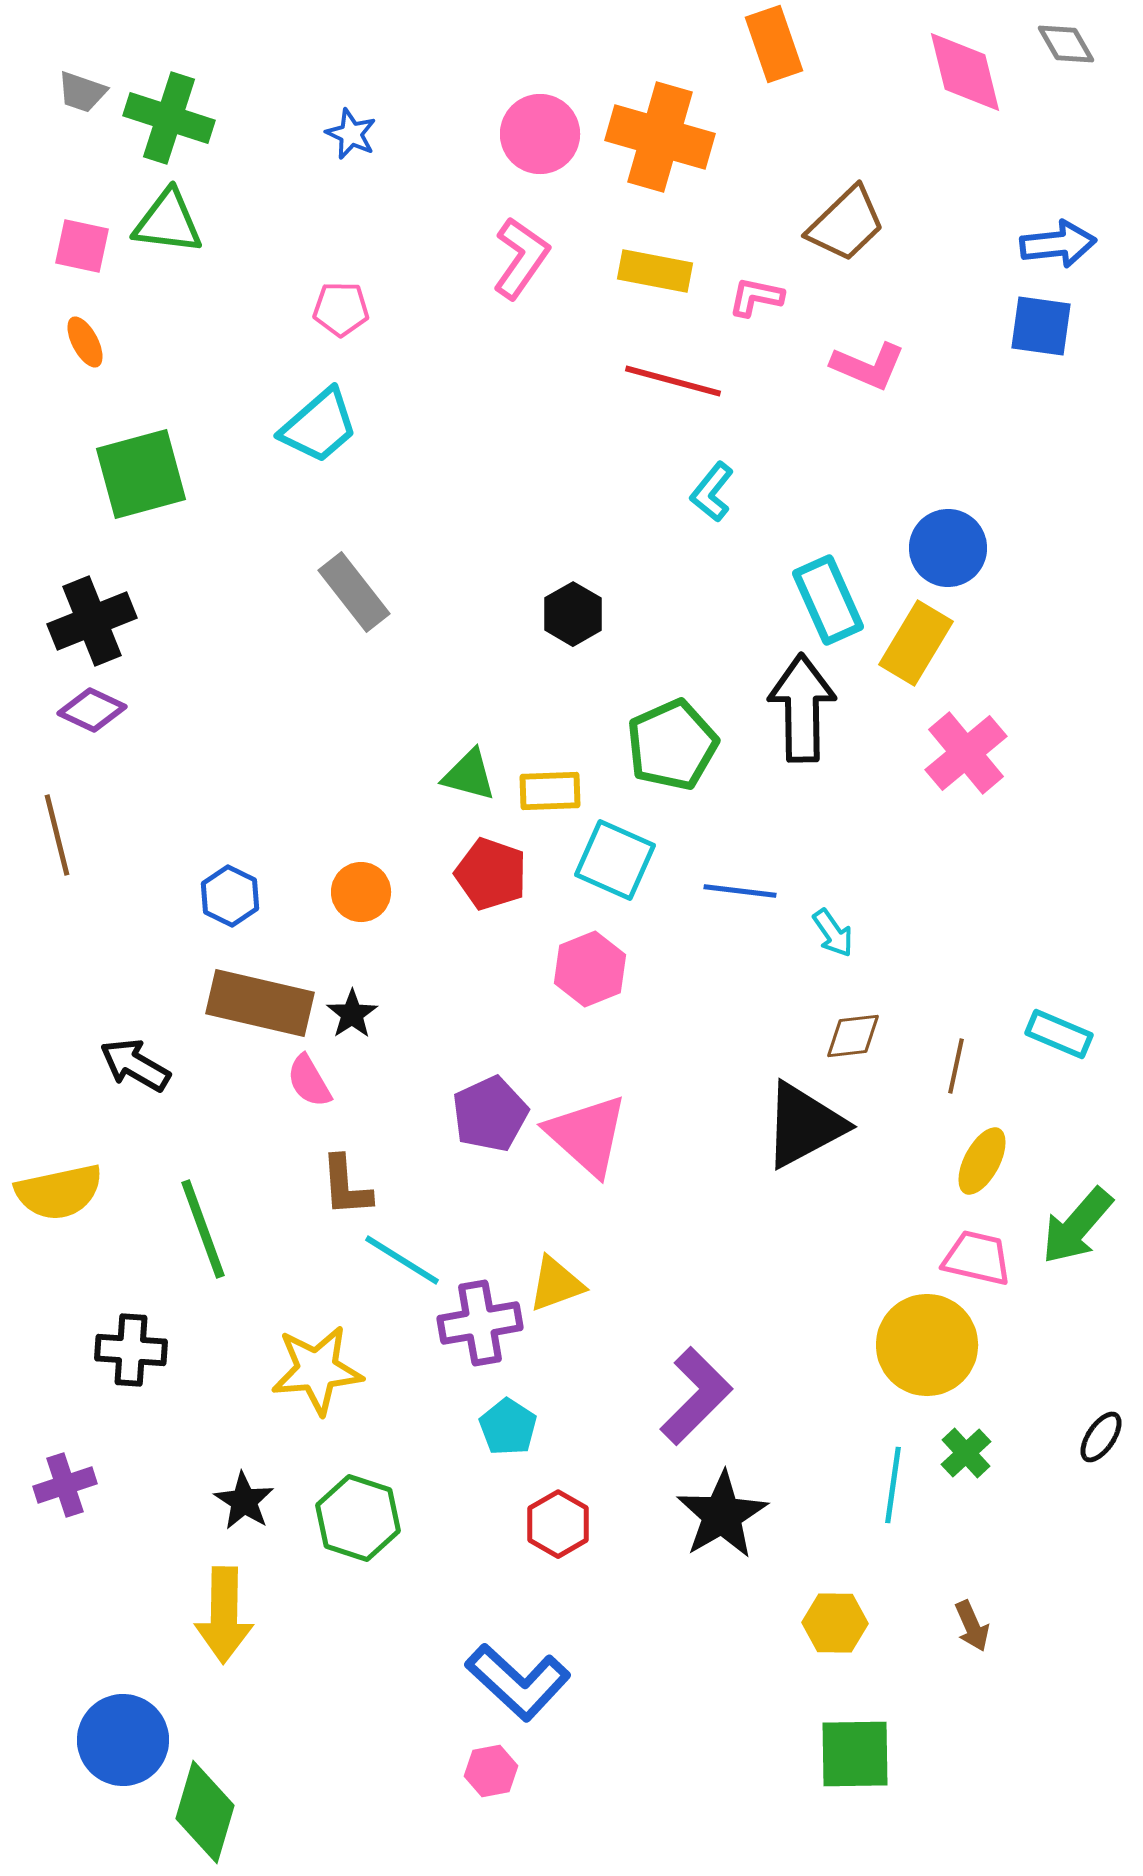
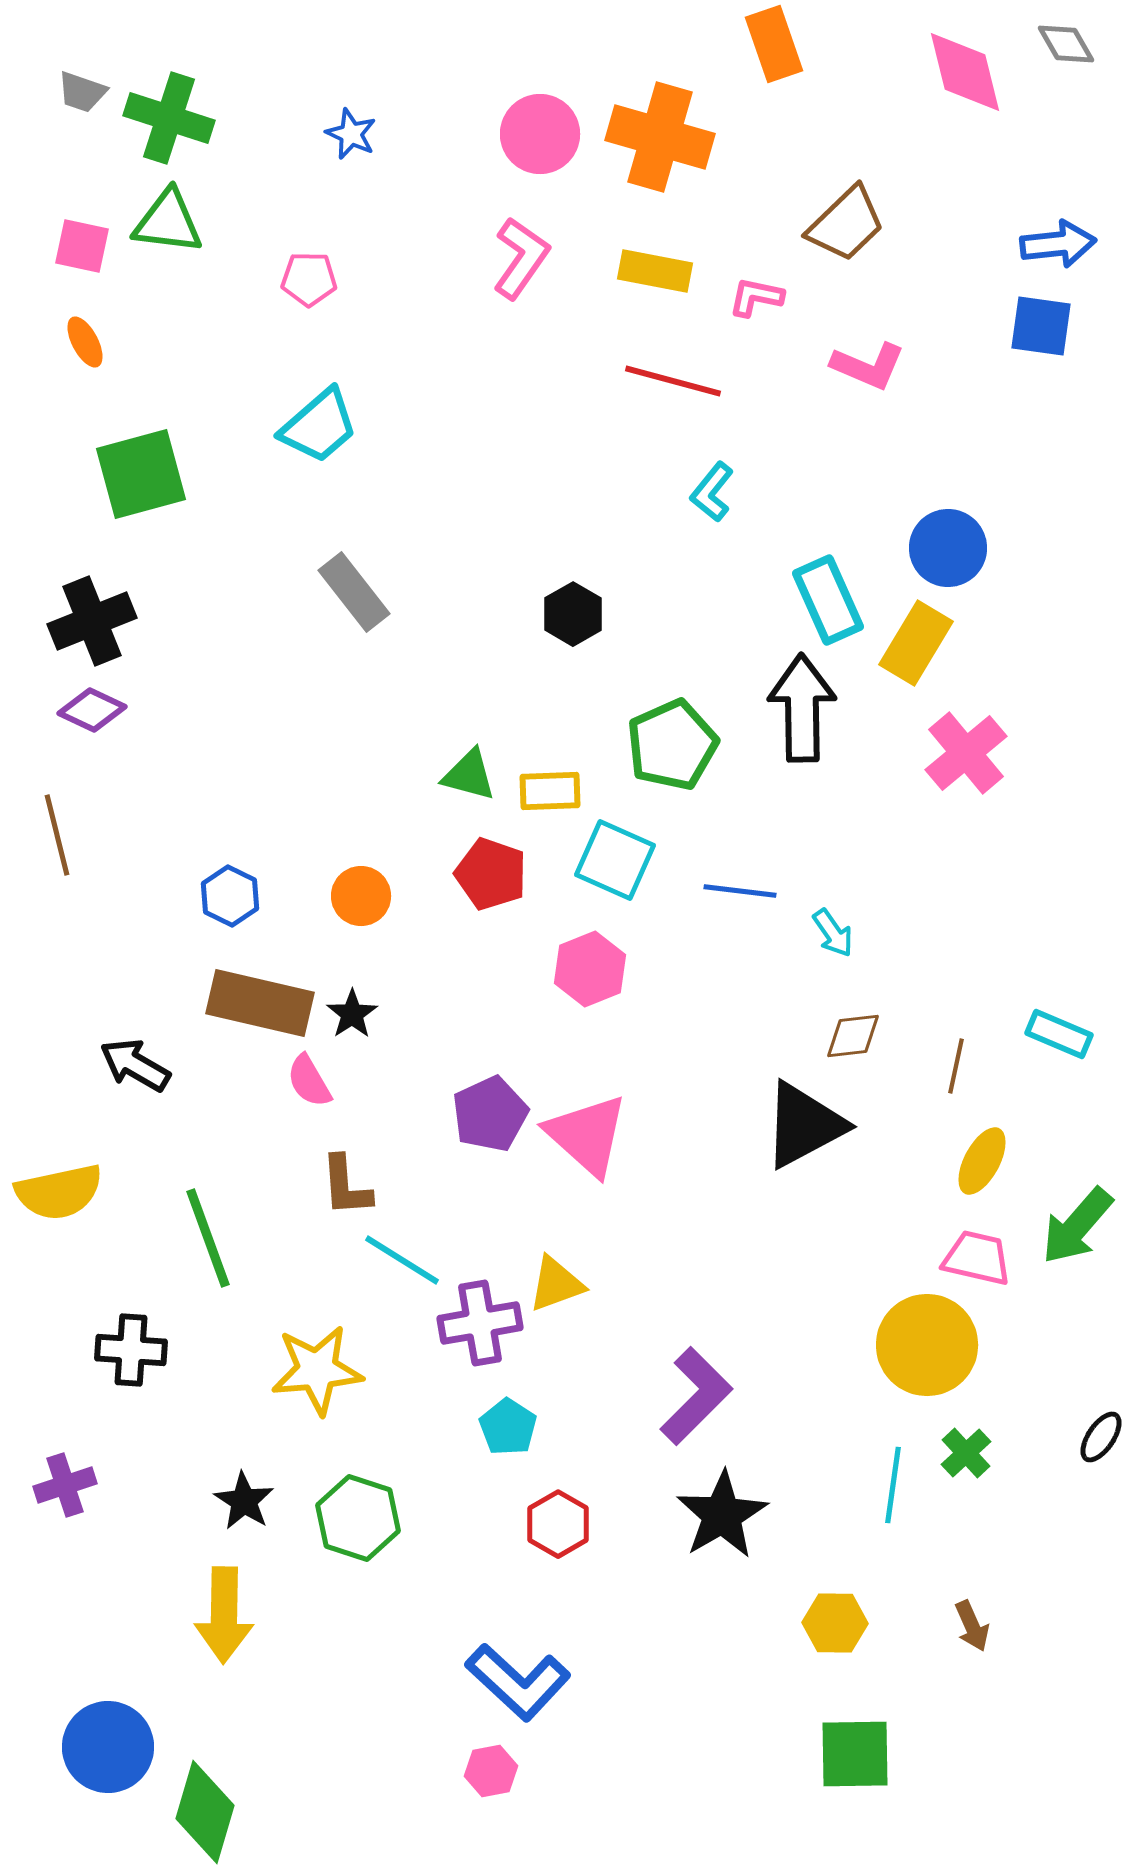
pink pentagon at (341, 309): moved 32 px left, 30 px up
orange circle at (361, 892): moved 4 px down
green line at (203, 1229): moved 5 px right, 9 px down
blue circle at (123, 1740): moved 15 px left, 7 px down
